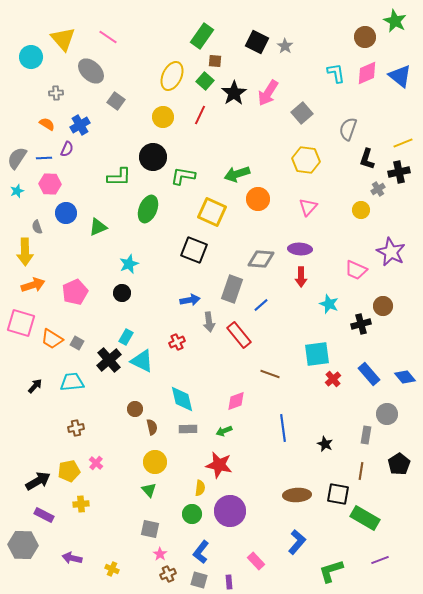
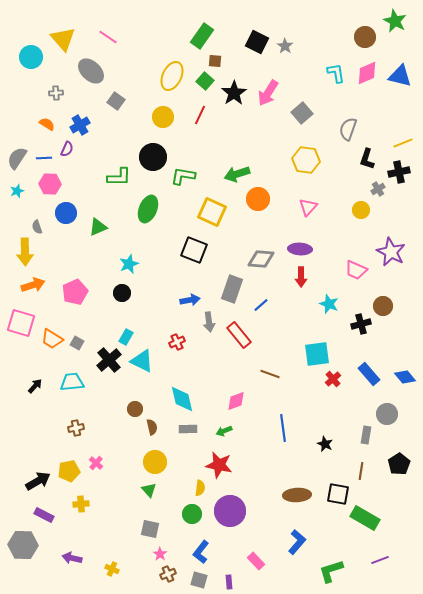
blue triangle at (400, 76): rotated 25 degrees counterclockwise
